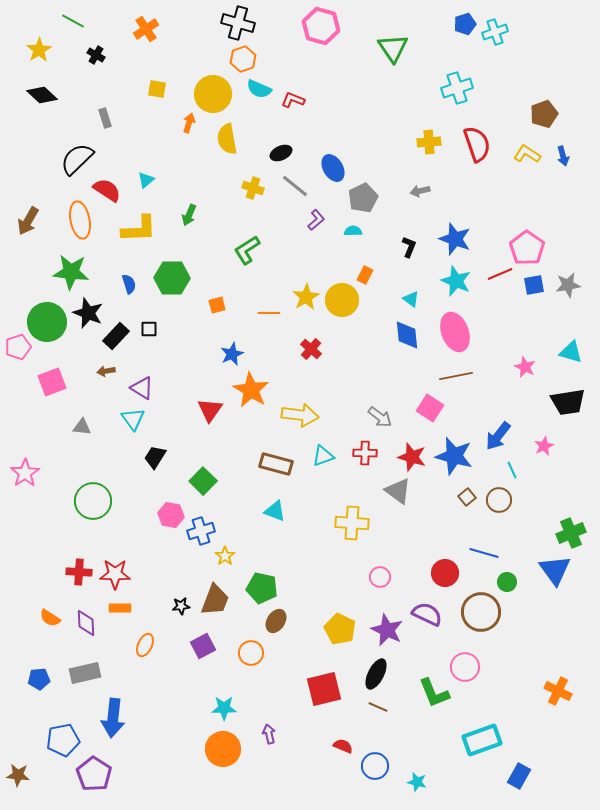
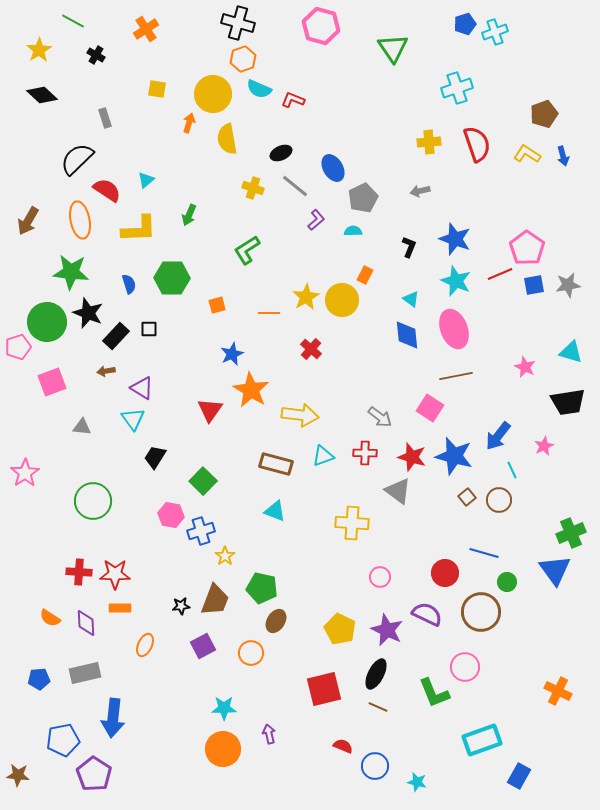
pink ellipse at (455, 332): moved 1 px left, 3 px up
